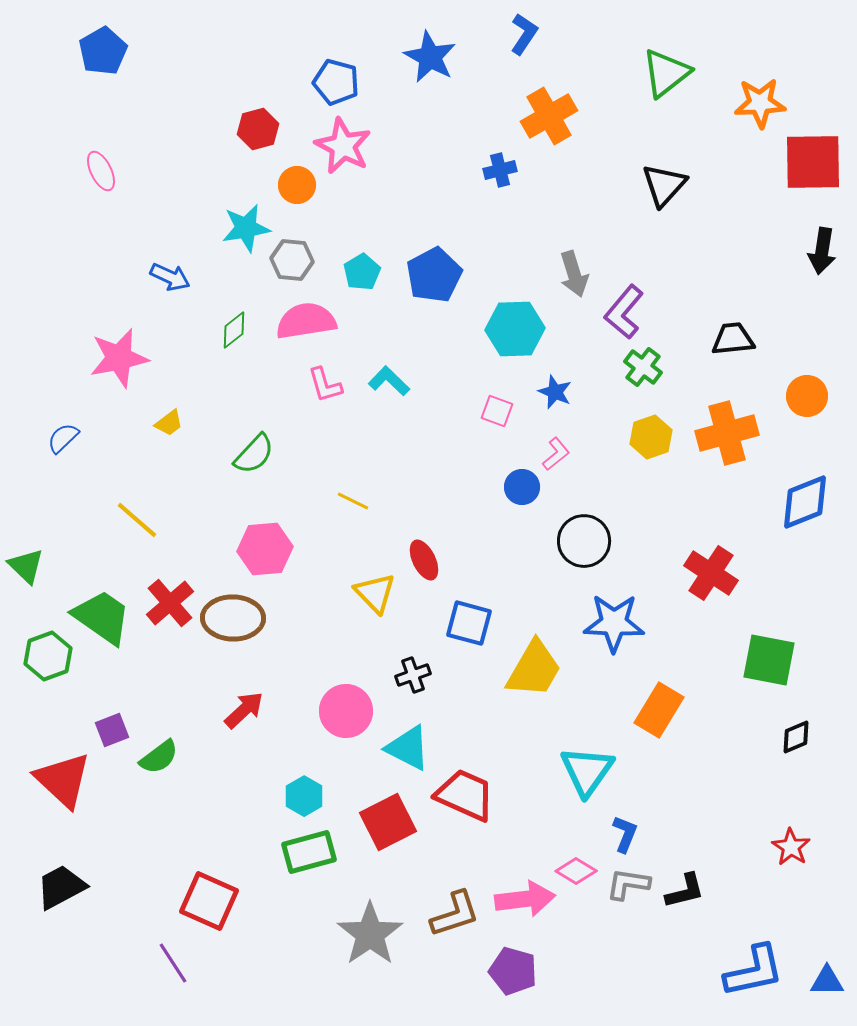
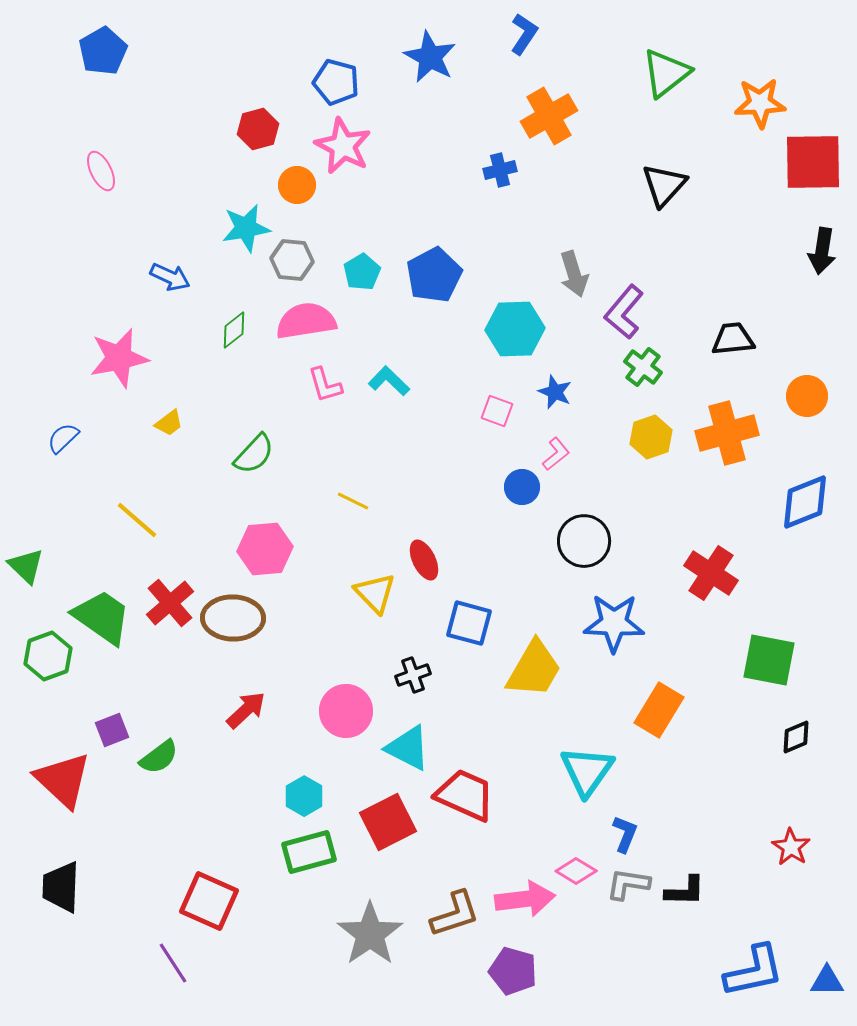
red arrow at (244, 710): moved 2 px right
black trapezoid at (61, 887): rotated 60 degrees counterclockwise
black L-shape at (685, 891): rotated 15 degrees clockwise
